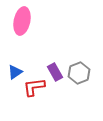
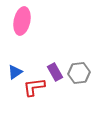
gray hexagon: rotated 15 degrees clockwise
